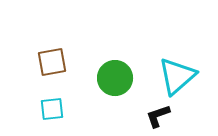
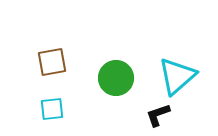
green circle: moved 1 px right
black L-shape: moved 1 px up
